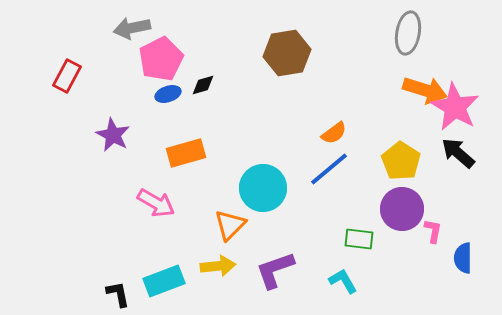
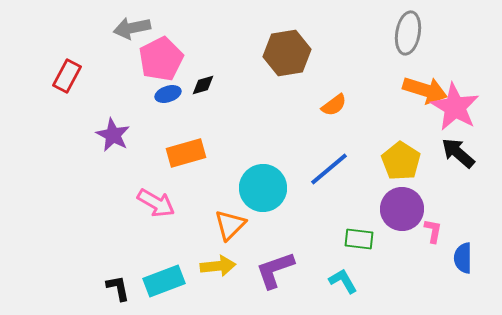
orange semicircle: moved 28 px up
black L-shape: moved 6 px up
